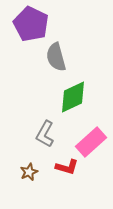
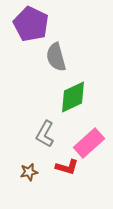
pink rectangle: moved 2 px left, 1 px down
brown star: rotated 12 degrees clockwise
